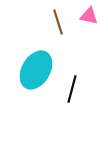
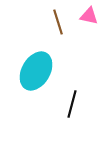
cyan ellipse: moved 1 px down
black line: moved 15 px down
